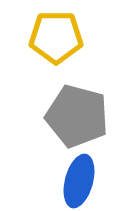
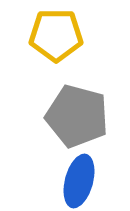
yellow pentagon: moved 2 px up
